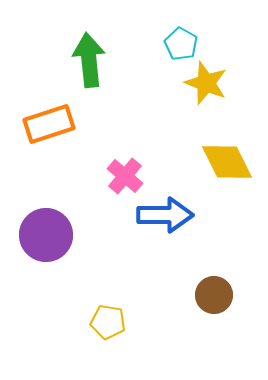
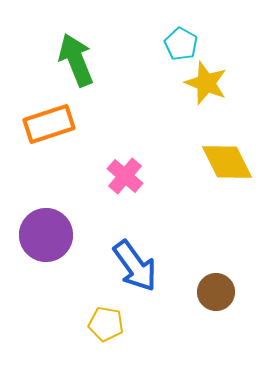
green arrow: moved 13 px left; rotated 16 degrees counterclockwise
blue arrow: moved 30 px left, 51 px down; rotated 54 degrees clockwise
brown circle: moved 2 px right, 3 px up
yellow pentagon: moved 2 px left, 2 px down
